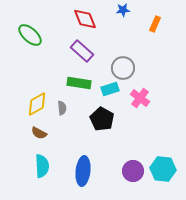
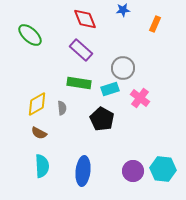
purple rectangle: moved 1 px left, 1 px up
